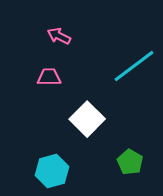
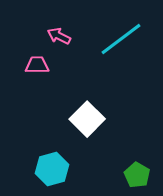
cyan line: moved 13 px left, 27 px up
pink trapezoid: moved 12 px left, 12 px up
green pentagon: moved 7 px right, 13 px down
cyan hexagon: moved 2 px up
